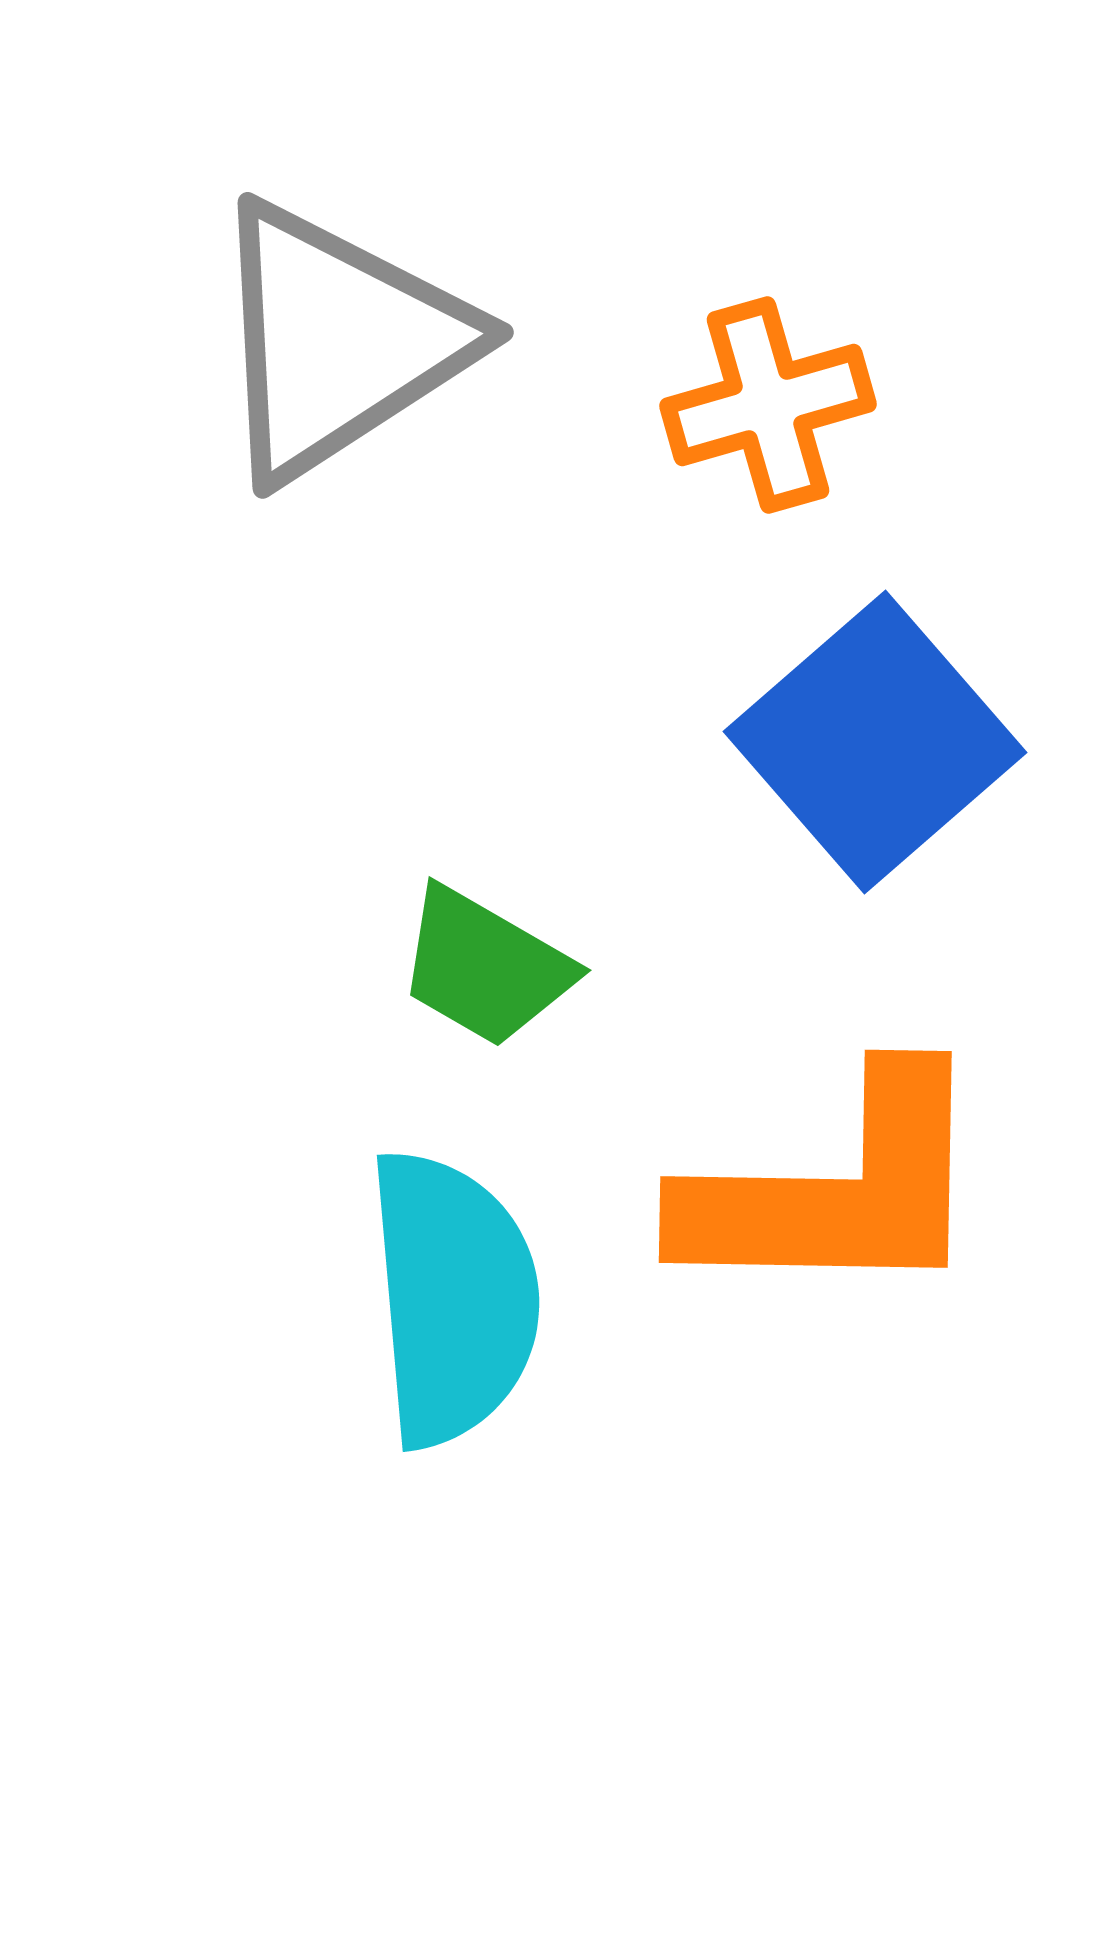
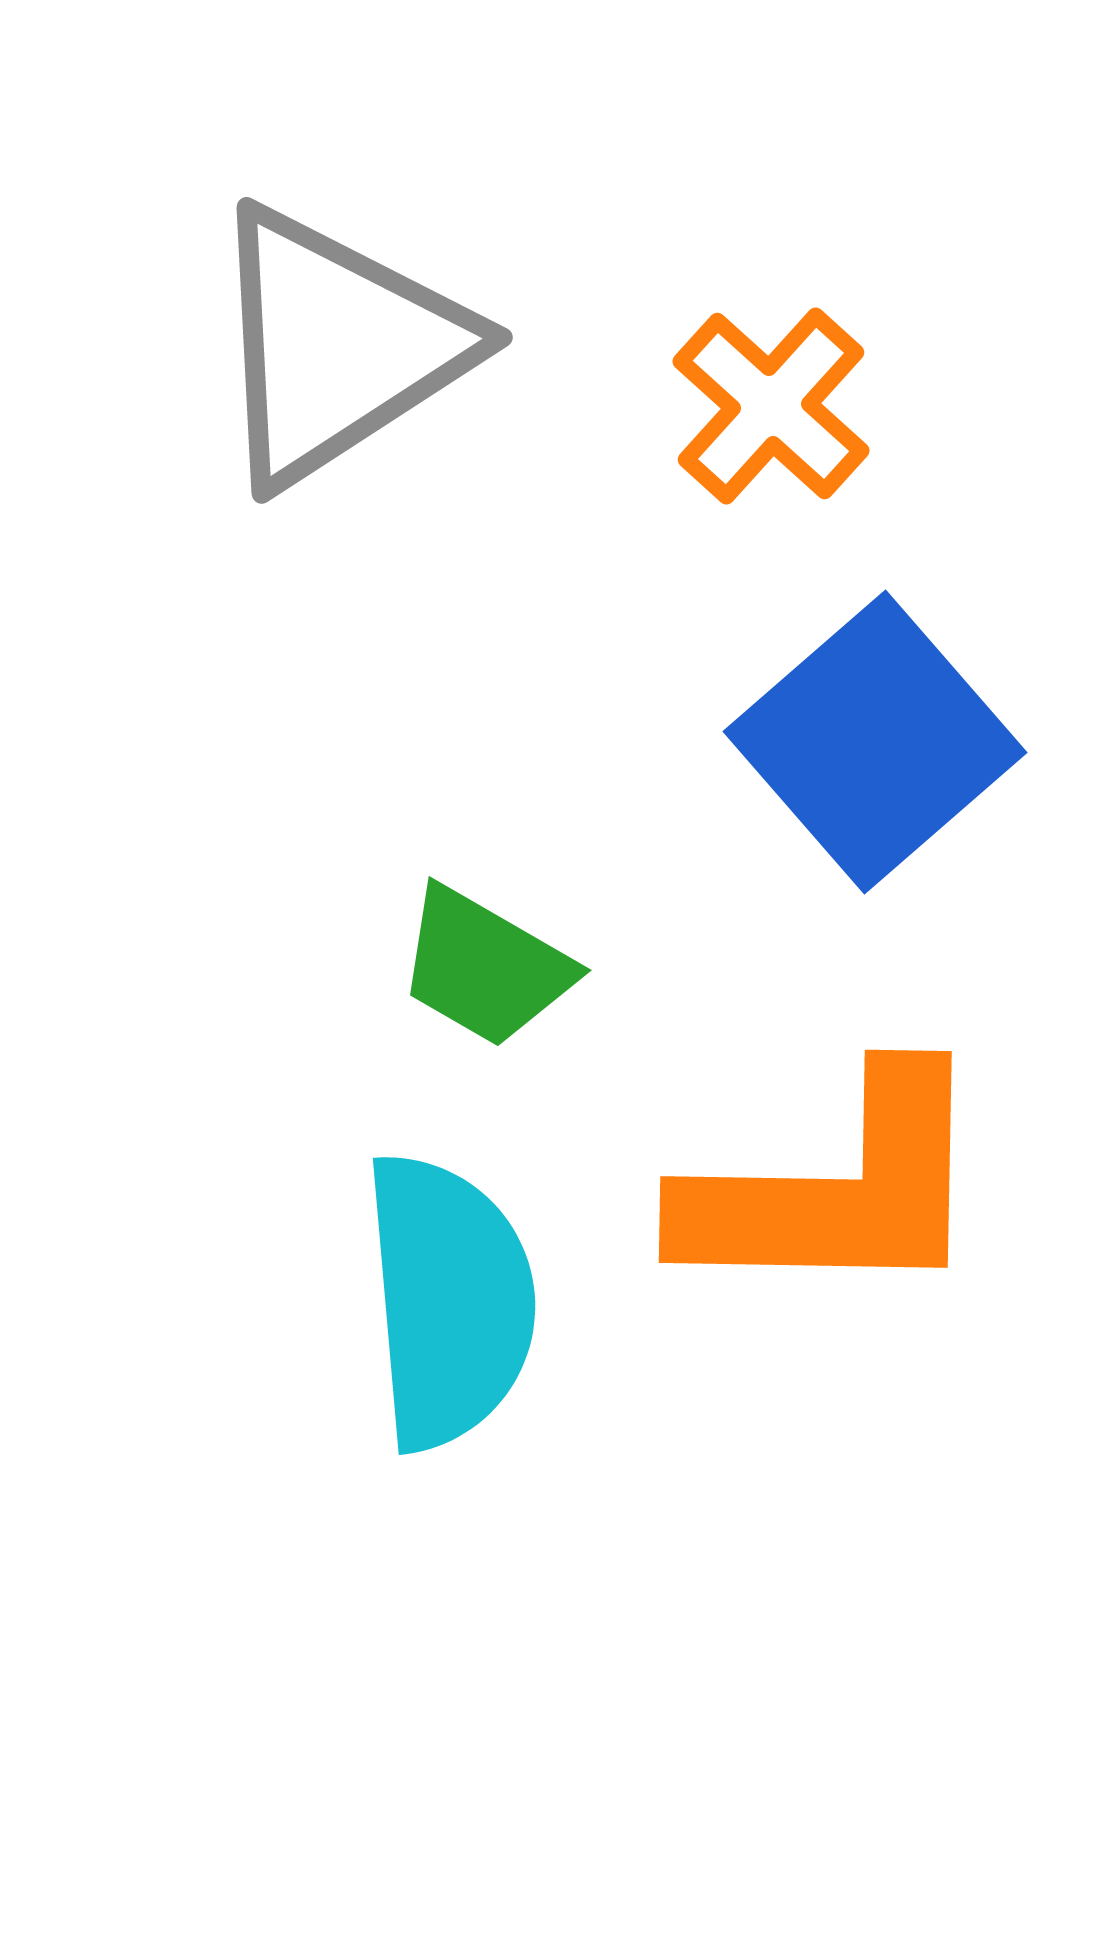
gray triangle: moved 1 px left, 5 px down
orange cross: moved 3 px right, 1 px down; rotated 32 degrees counterclockwise
cyan semicircle: moved 4 px left, 3 px down
